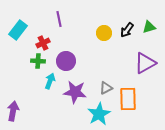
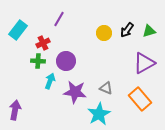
purple line: rotated 42 degrees clockwise
green triangle: moved 4 px down
purple triangle: moved 1 px left
gray triangle: rotated 48 degrees clockwise
orange rectangle: moved 12 px right; rotated 40 degrees counterclockwise
purple arrow: moved 2 px right, 1 px up
